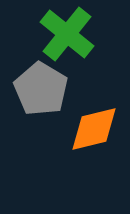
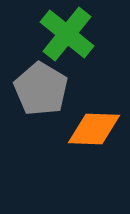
orange diamond: rotated 16 degrees clockwise
